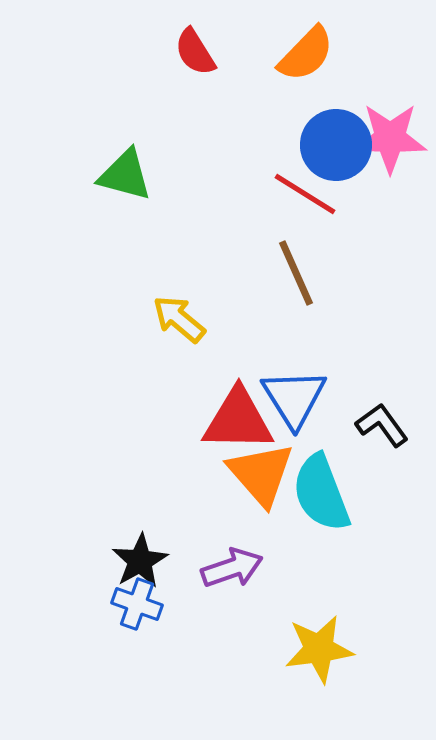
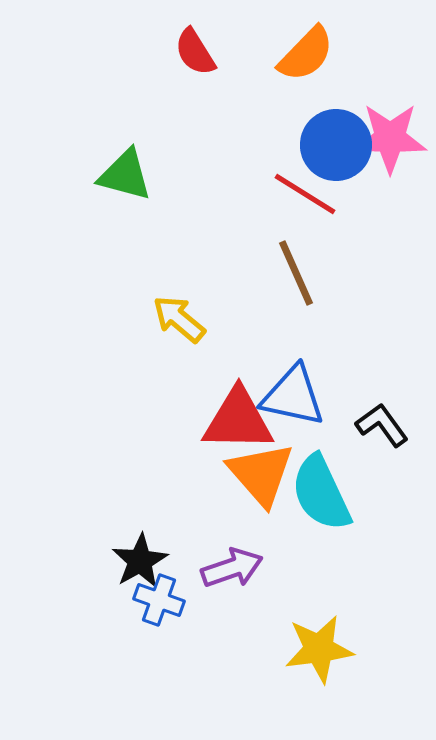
blue triangle: moved 1 px left, 2 px up; rotated 46 degrees counterclockwise
cyan semicircle: rotated 4 degrees counterclockwise
blue cross: moved 22 px right, 4 px up
